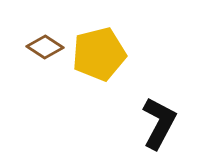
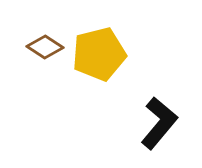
black L-shape: rotated 12 degrees clockwise
